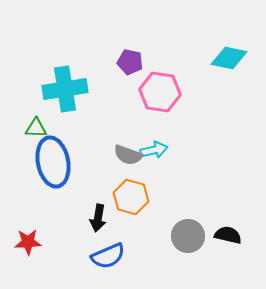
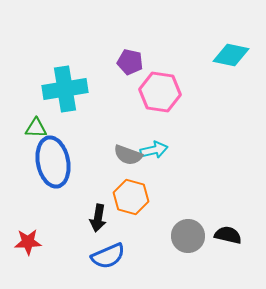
cyan diamond: moved 2 px right, 3 px up
